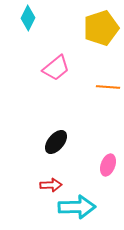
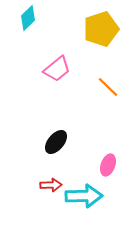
cyan diamond: rotated 20 degrees clockwise
yellow pentagon: moved 1 px down
pink trapezoid: moved 1 px right, 1 px down
orange line: rotated 40 degrees clockwise
cyan arrow: moved 7 px right, 11 px up
